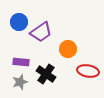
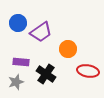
blue circle: moved 1 px left, 1 px down
gray star: moved 4 px left
